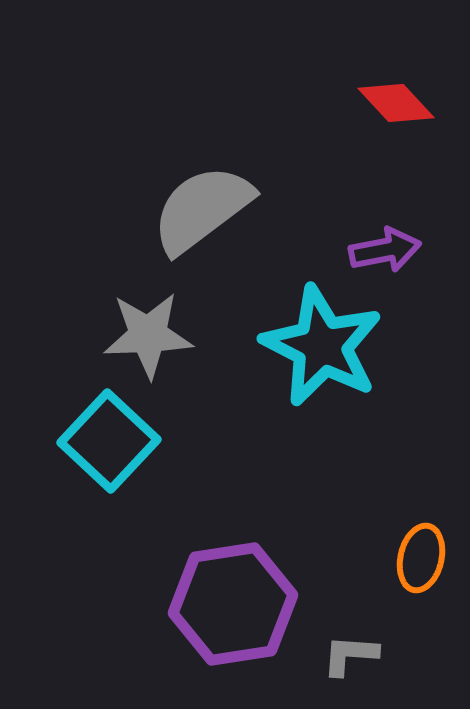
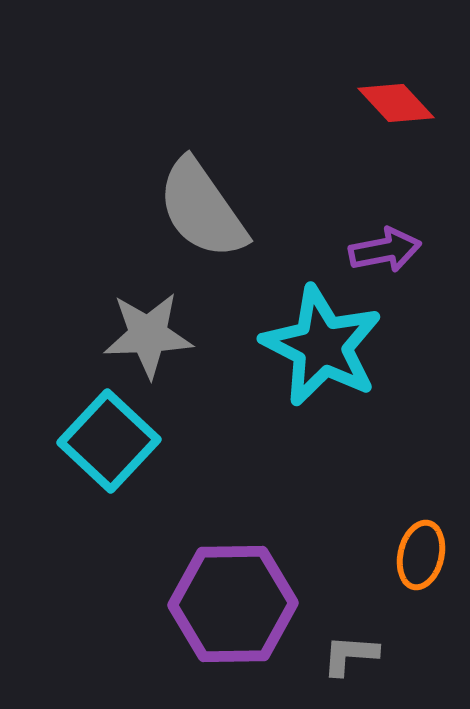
gray semicircle: rotated 88 degrees counterclockwise
orange ellipse: moved 3 px up
purple hexagon: rotated 8 degrees clockwise
